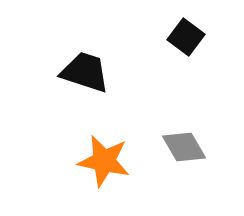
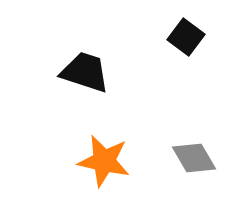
gray diamond: moved 10 px right, 11 px down
